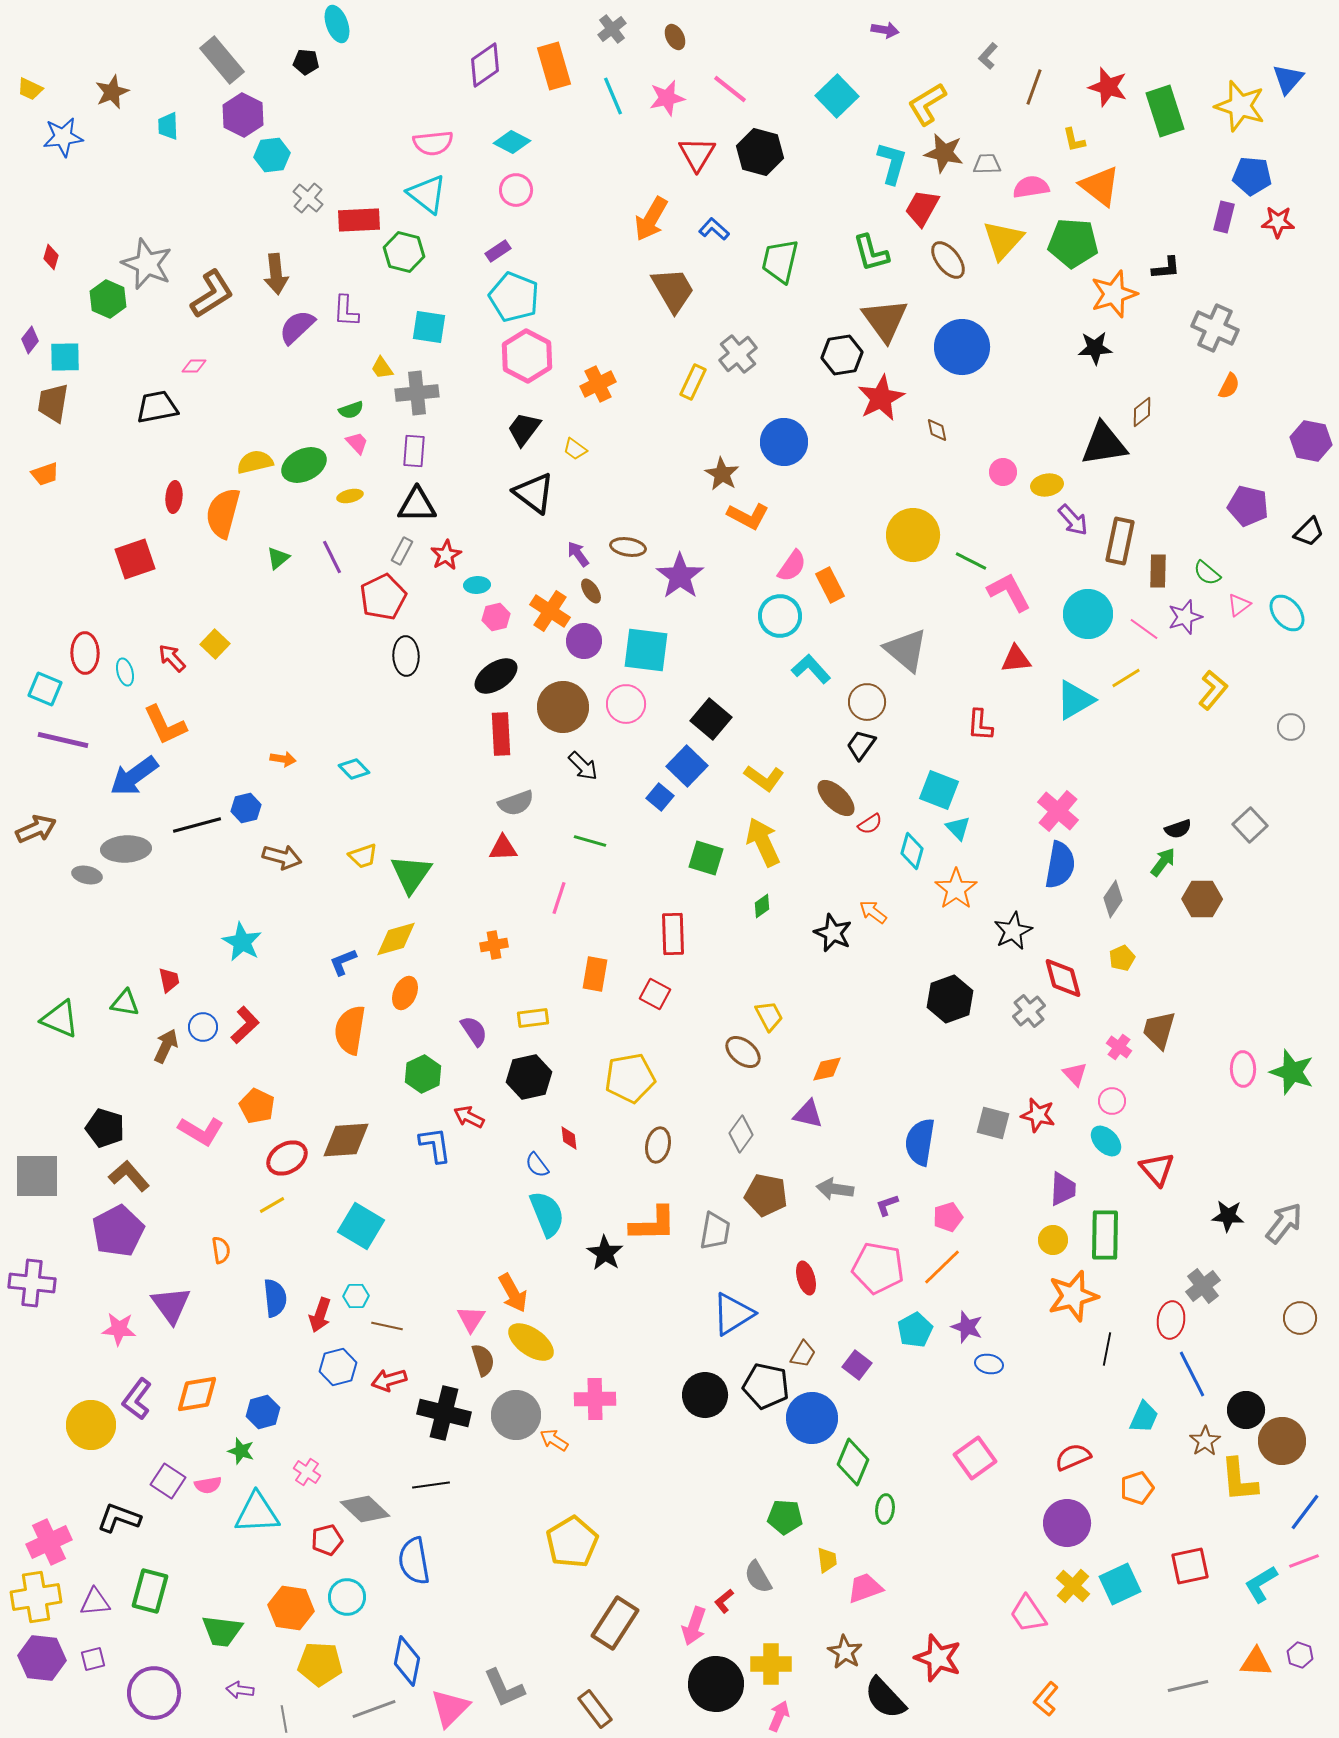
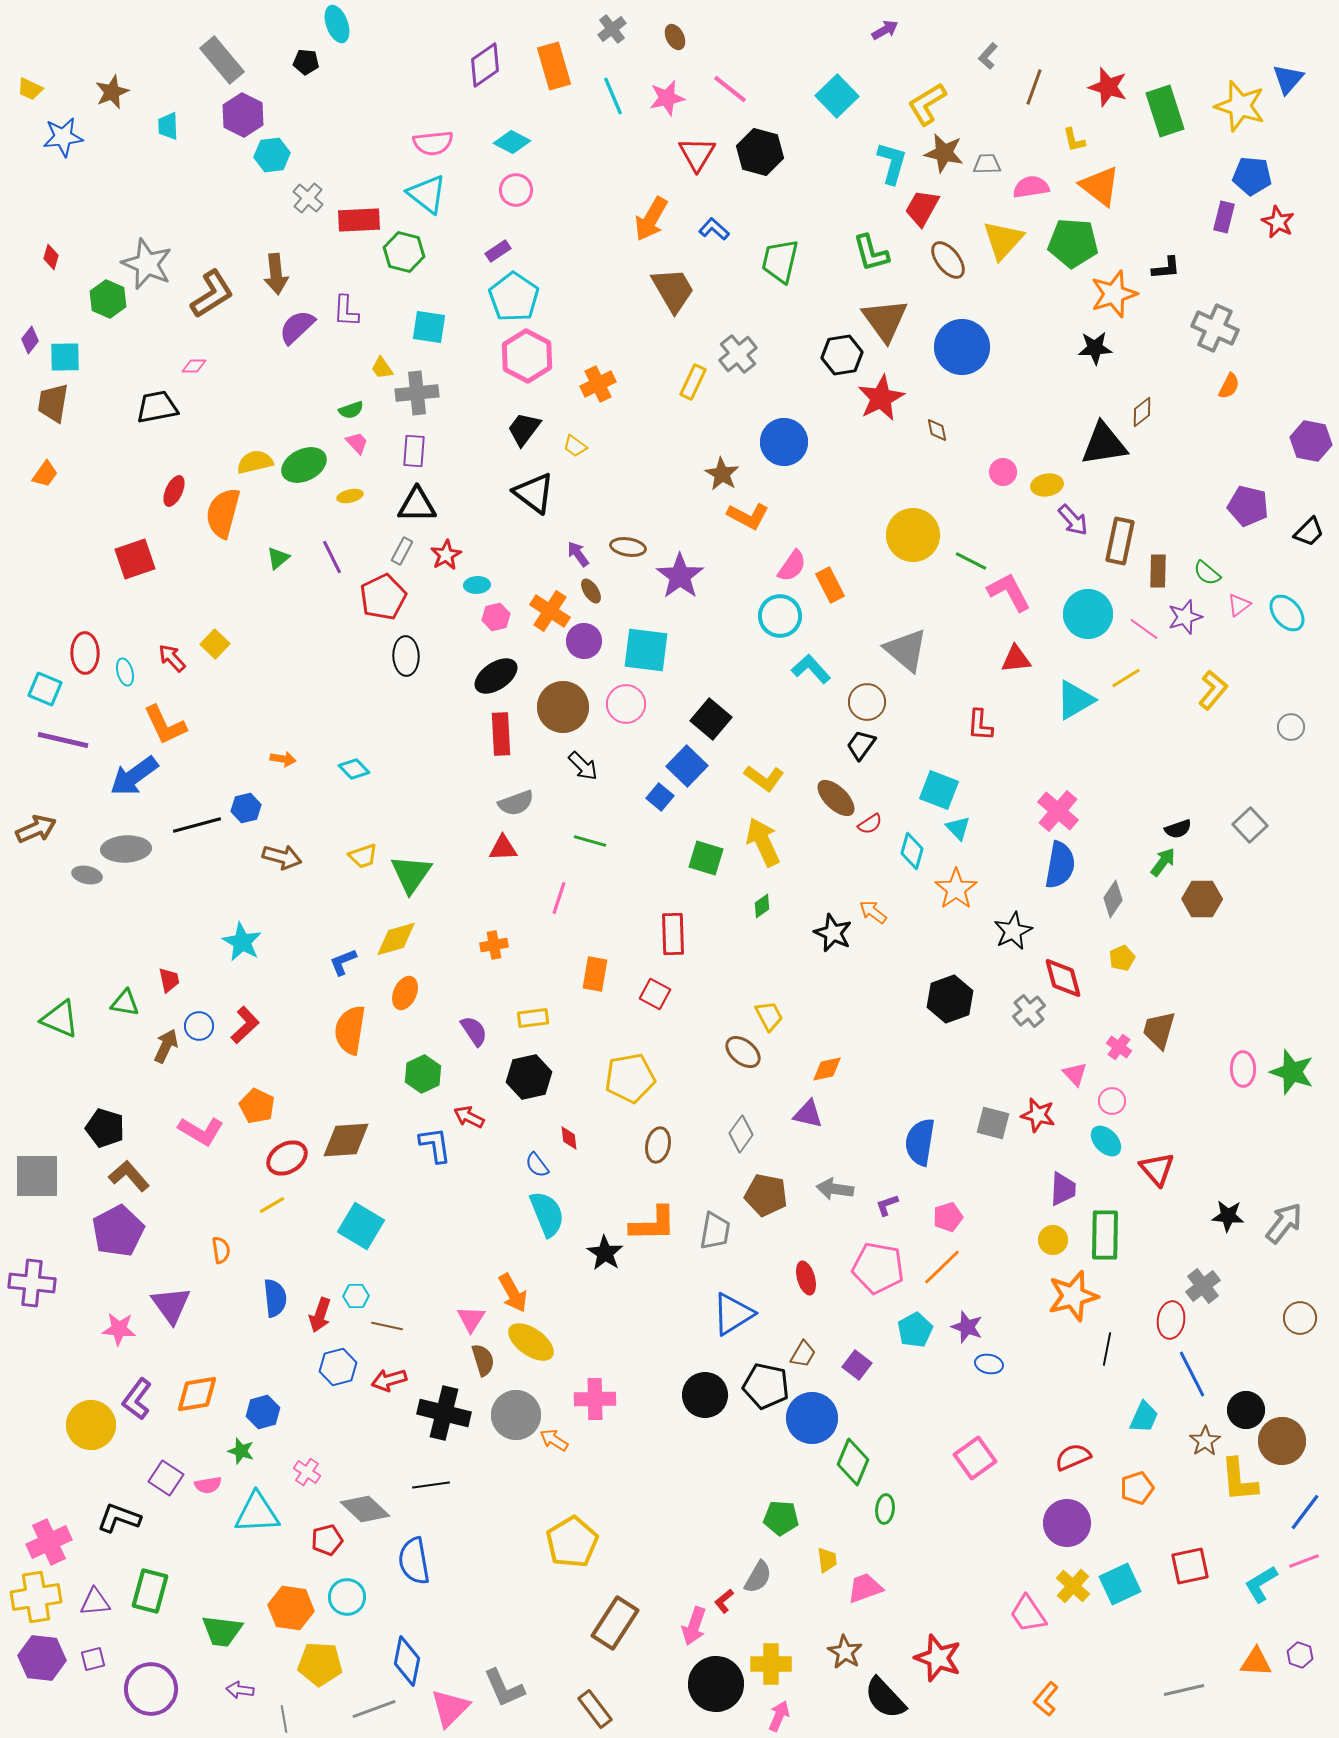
purple arrow at (885, 30): rotated 40 degrees counterclockwise
red star at (1278, 222): rotated 24 degrees clockwise
cyan pentagon at (514, 297): rotated 12 degrees clockwise
yellow trapezoid at (575, 449): moved 3 px up
orange trapezoid at (45, 474): rotated 36 degrees counterclockwise
red ellipse at (174, 497): moved 6 px up; rotated 20 degrees clockwise
blue circle at (203, 1027): moved 4 px left, 1 px up
purple square at (168, 1481): moved 2 px left, 3 px up
green pentagon at (785, 1517): moved 4 px left, 1 px down
gray semicircle at (758, 1577): rotated 120 degrees counterclockwise
gray line at (1188, 1686): moved 4 px left, 4 px down
purple circle at (154, 1693): moved 3 px left, 4 px up
